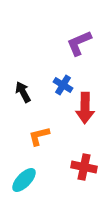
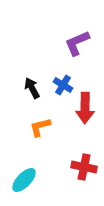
purple L-shape: moved 2 px left
black arrow: moved 9 px right, 4 px up
orange L-shape: moved 1 px right, 9 px up
